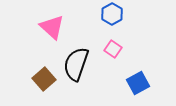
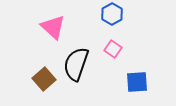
pink triangle: moved 1 px right
blue square: moved 1 px left, 1 px up; rotated 25 degrees clockwise
